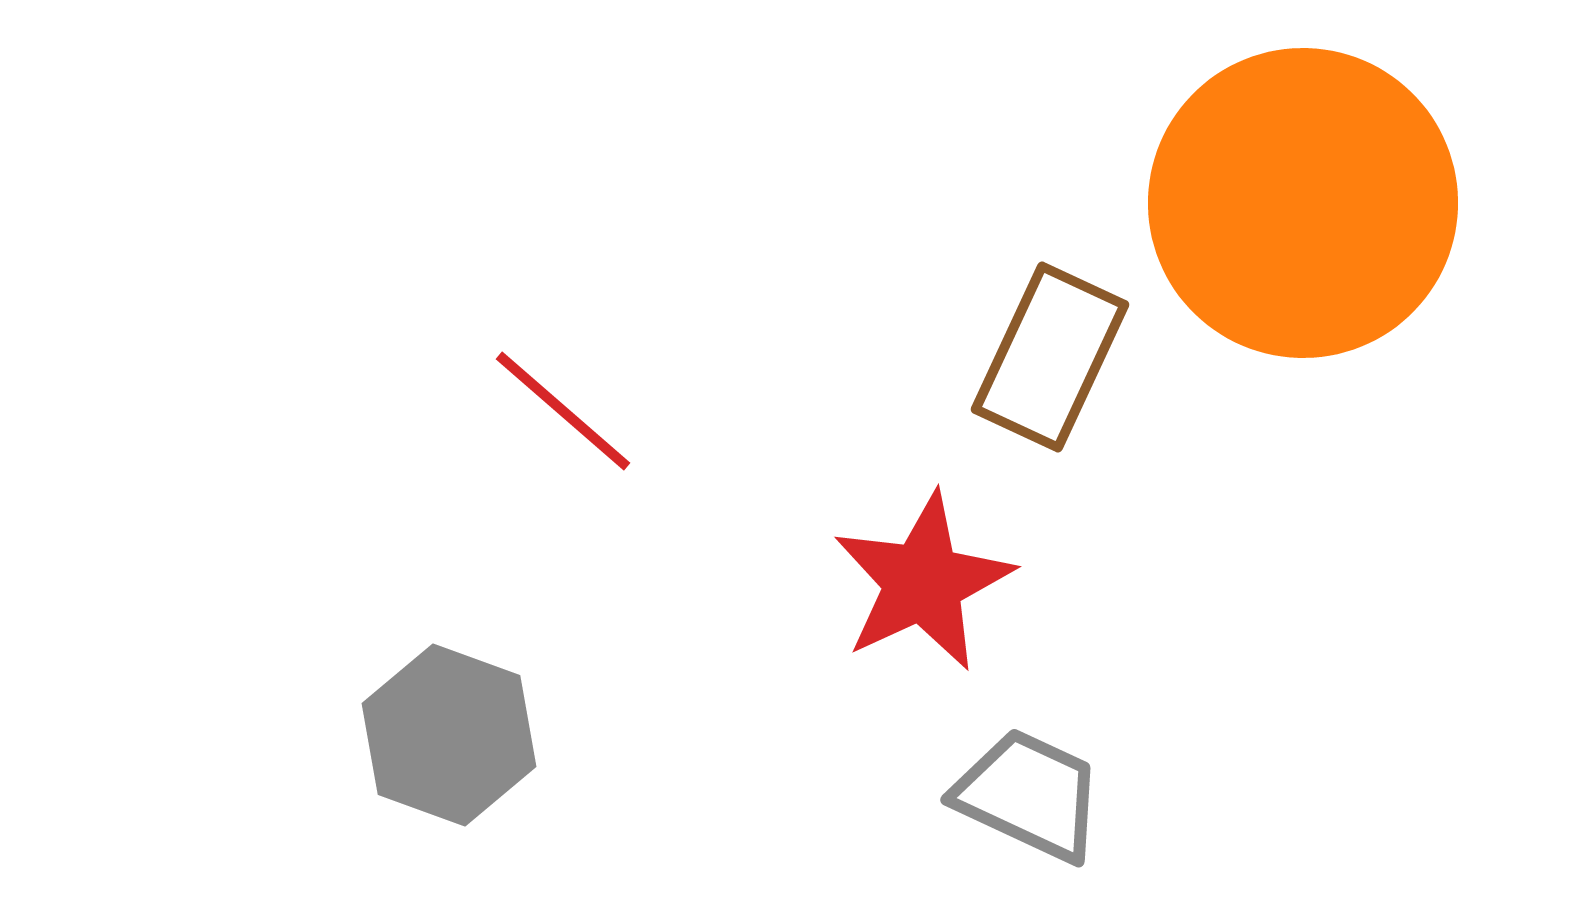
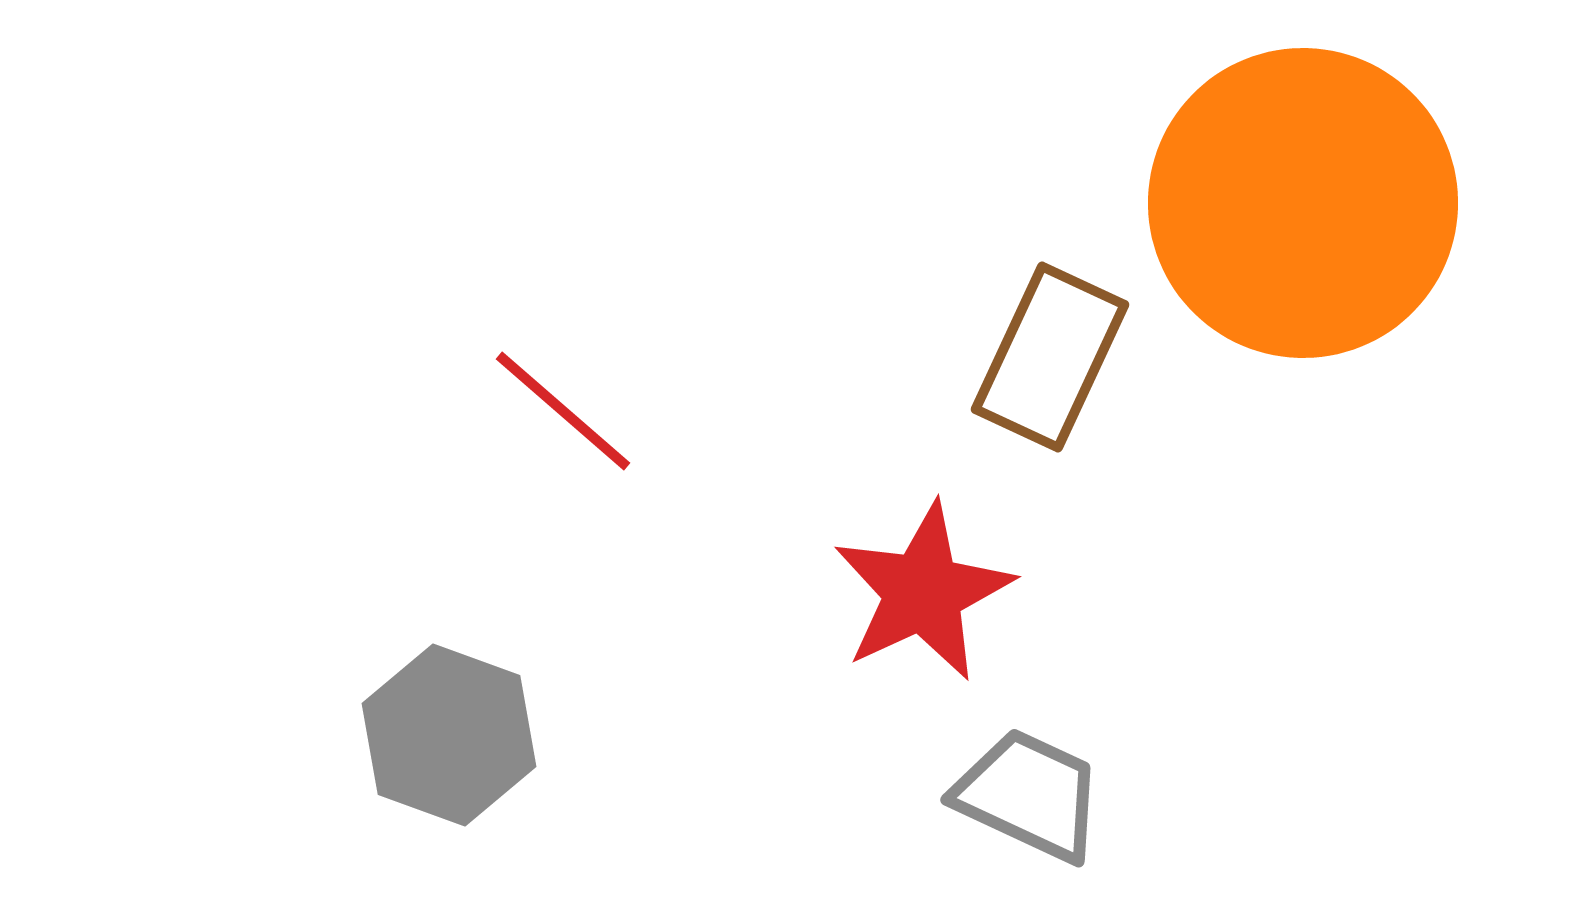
red star: moved 10 px down
